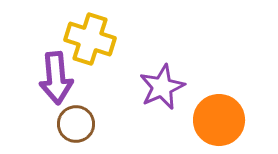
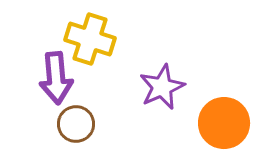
orange circle: moved 5 px right, 3 px down
